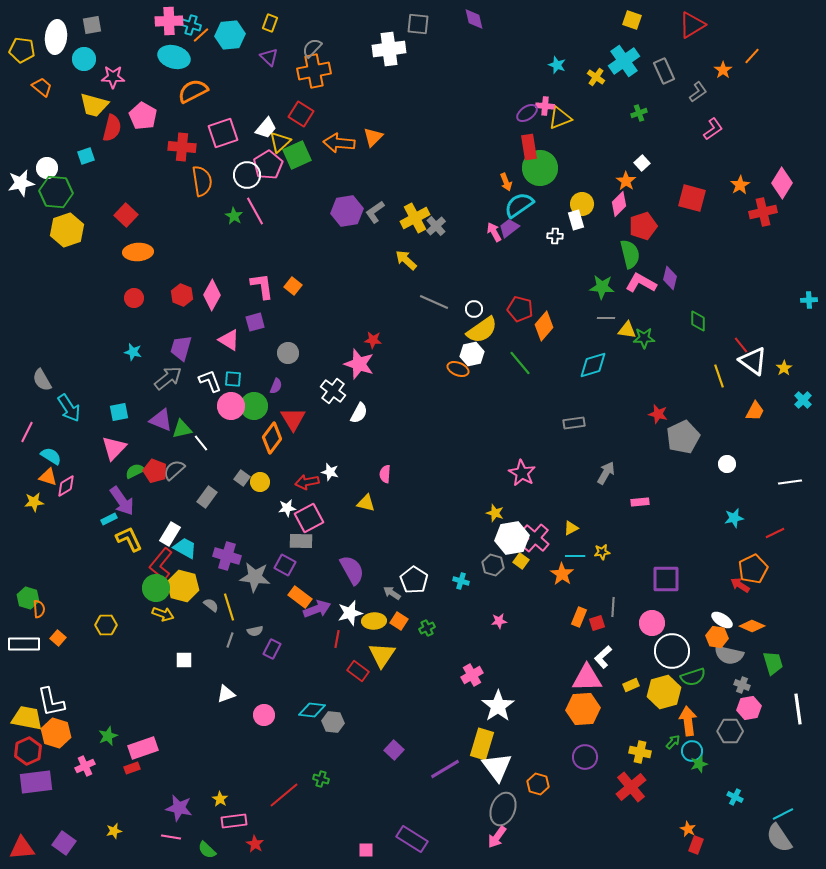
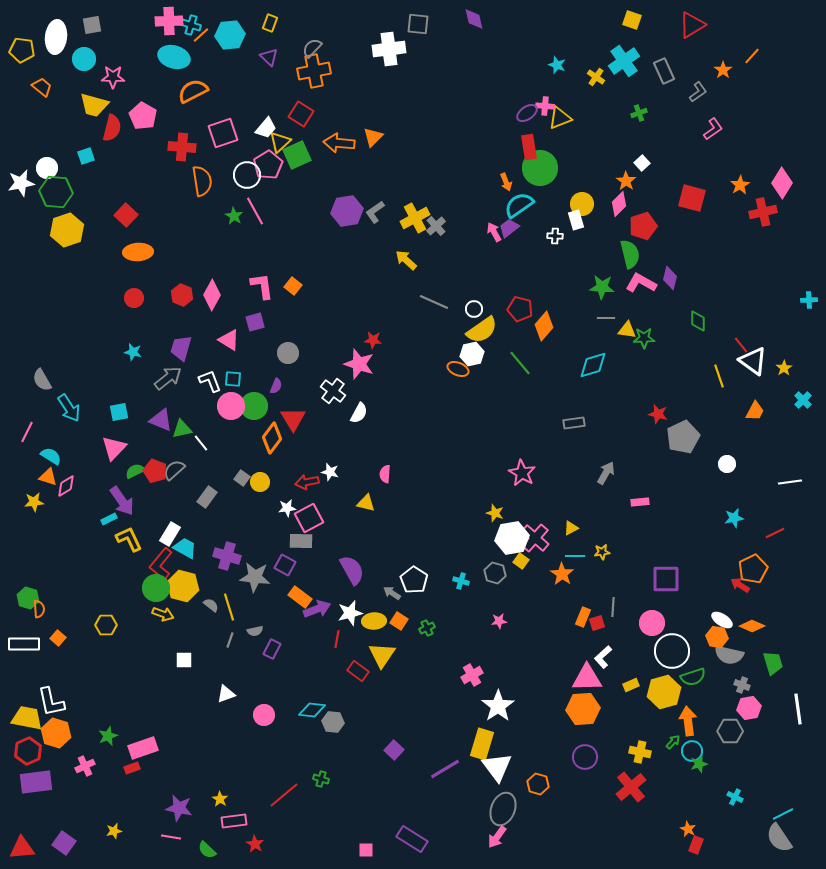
gray hexagon at (493, 565): moved 2 px right, 8 px down
orange rectangle at (579, 617): moved 4 px right
